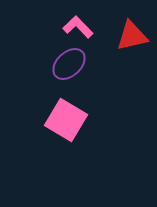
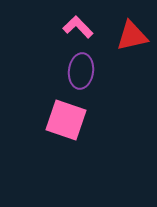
purple ellipse: moved 12 px right, 7 px down; rotated 40 degrees counterclockwise
pink square: rotated 12 degrees counterclockwise
